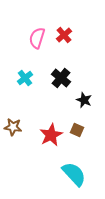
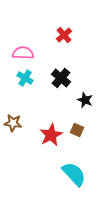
pink semicircle: moved 14 px left, 15 px down; rotated 75 degrees clockwise
cyan cross: rotated 21 degrees counterclockwise
black star: moved 1 px right
brown star: moved 4 px up
